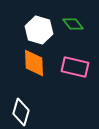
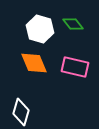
white hexagon: moved 1 px right, 1 px up
orange diamond: rotated 20 degrees counterclockwise
